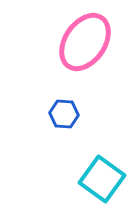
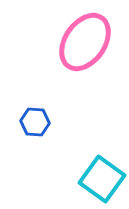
blue hexagon: moved 29 px left, 8 px down
